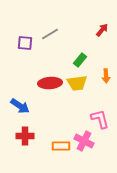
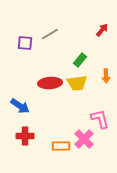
pink cross: moved 2 px up; rotated 18 degrees clockwise
